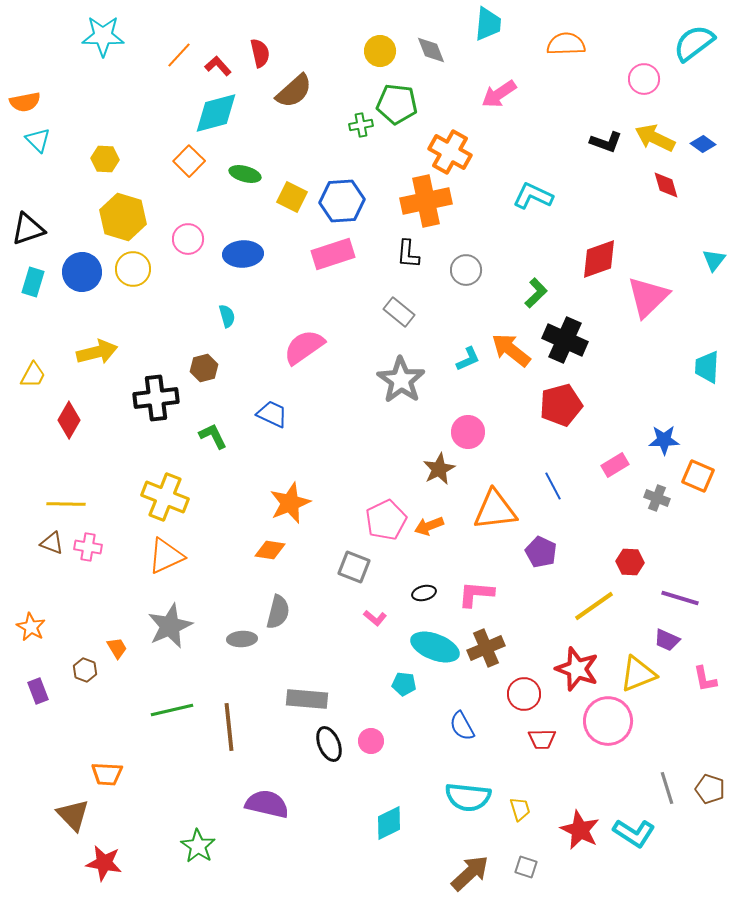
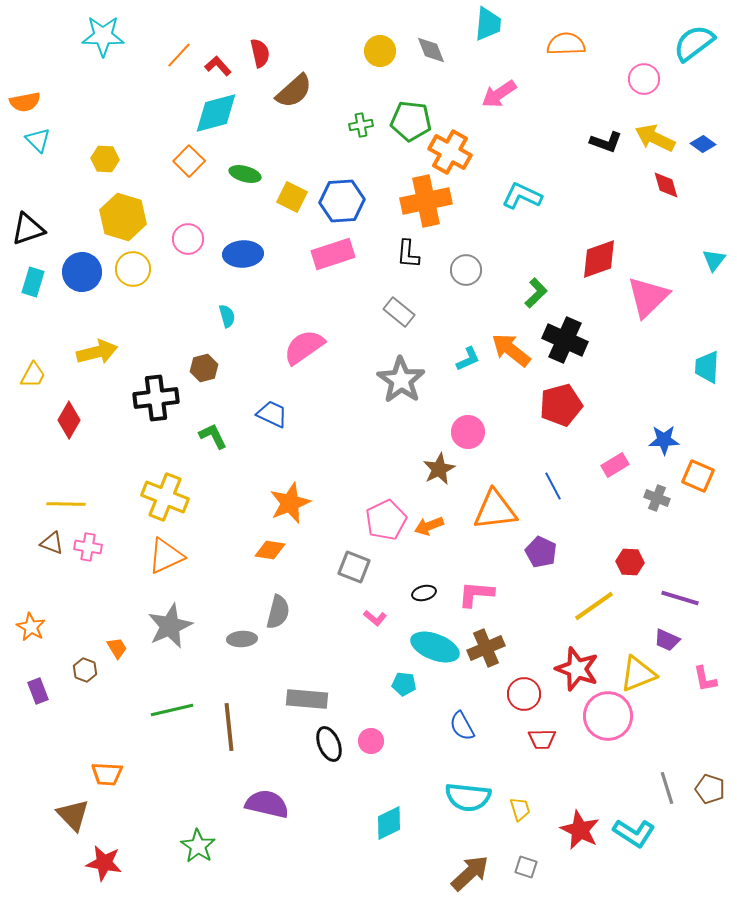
green pentagon at (397, 104): moved 14 px right, 17 px down
cyan L-shape at (533, 196): moved 11 px left
pink circle at (608, 721): moved 5 px up
